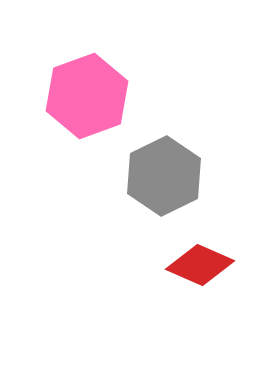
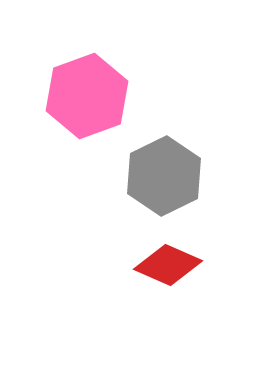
red diamond: moved 32 px left
